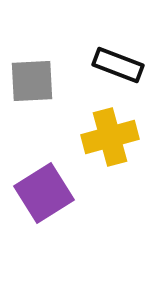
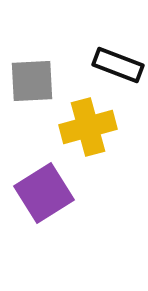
yellow cross: moved 22 px left, 10 px up
